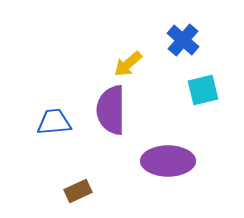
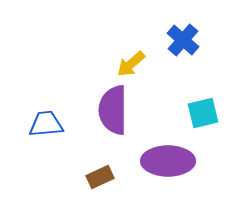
yellow arrow: moved 3 px right
cyan square: moved 23 px down
purple semicircle: moved 2 px right
blue trapezoid: moved 8 px left, 2 px down
brown rectangle: moved 22 px right, 14 px up
